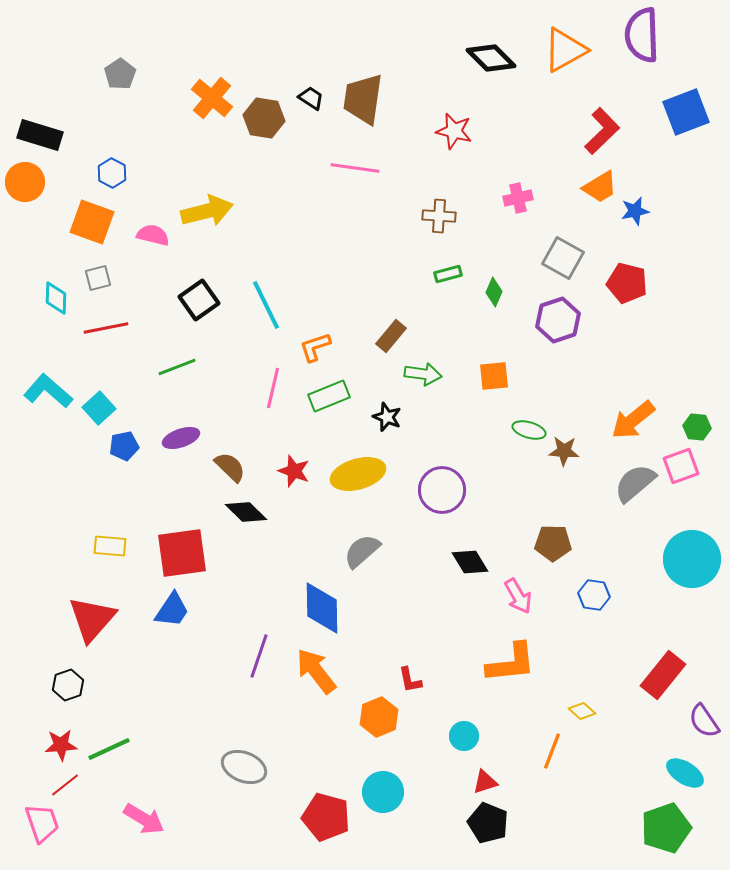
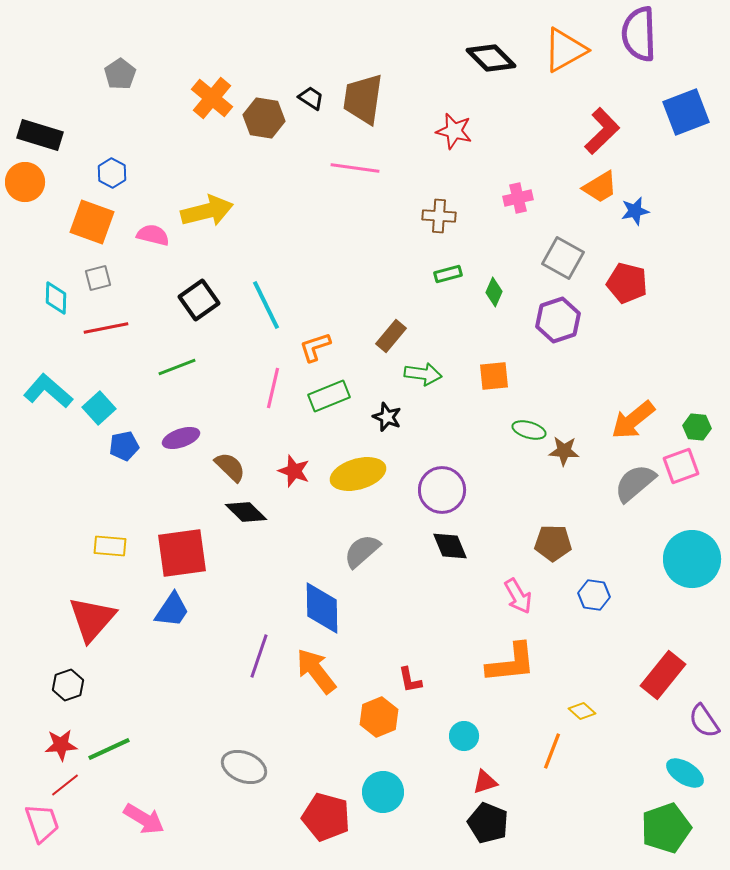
purple semicircle at (642, 35): moved 3 px left, 1 px up
black diamond at (470, 562): moved 20 px left, 16 px up; rotated 9 degrees clockwise
